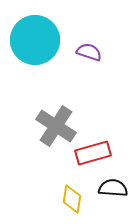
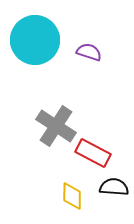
red rectangle: rotated 44 degrees clockwise
black semicircle: moved 1 px right, 1 px up
yellow diamond: moved 3 px up; rotated 8 degrees counterclockwise
